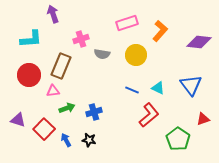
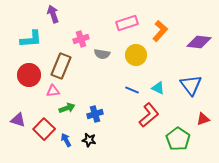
blue cross: moved 1 px right, 2 px down
